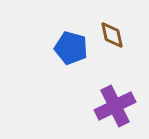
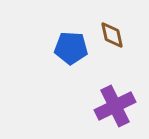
blue pentagon: rotated 12 degrees counterclockwise
